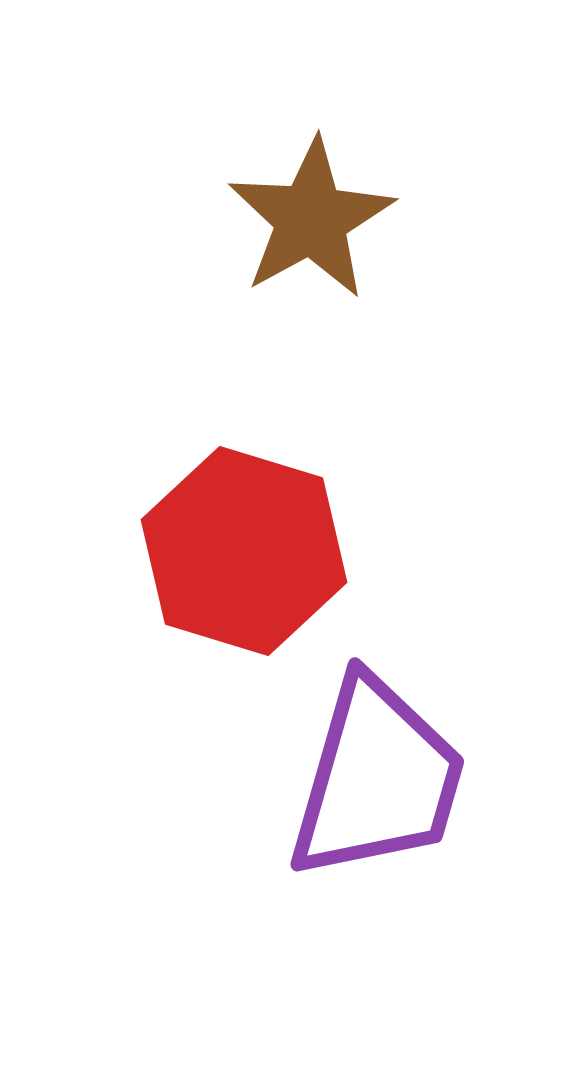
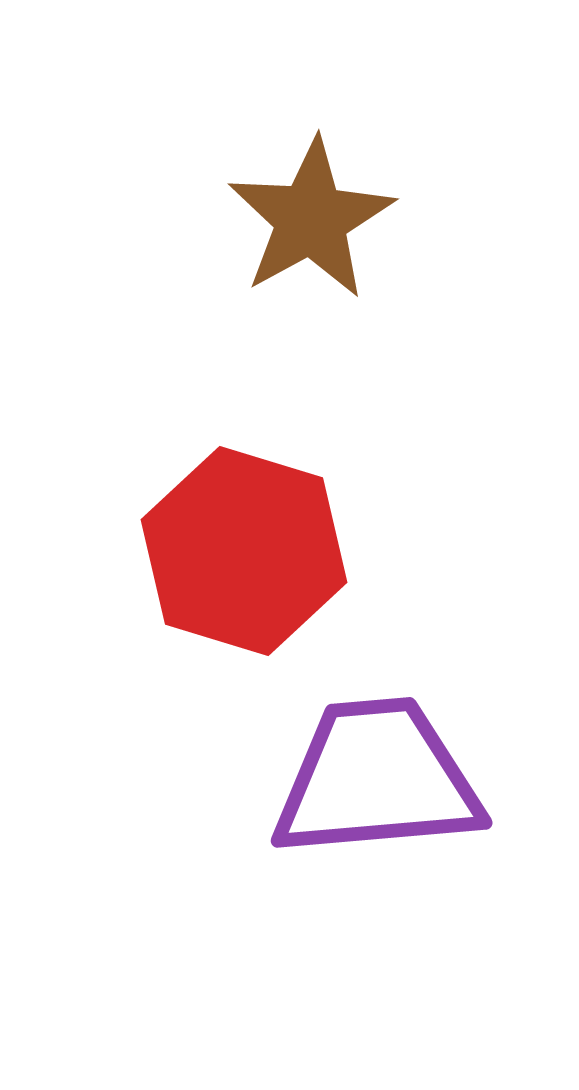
purple trapezoid: rotated 111 degrees counterclockwise
